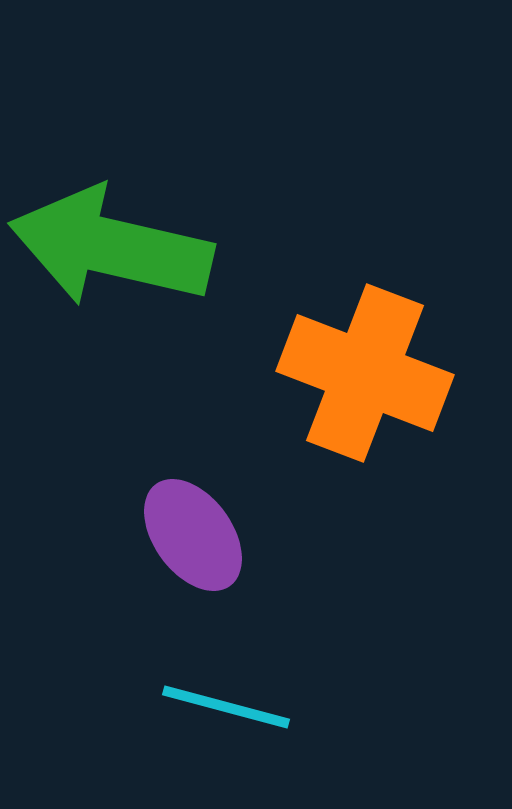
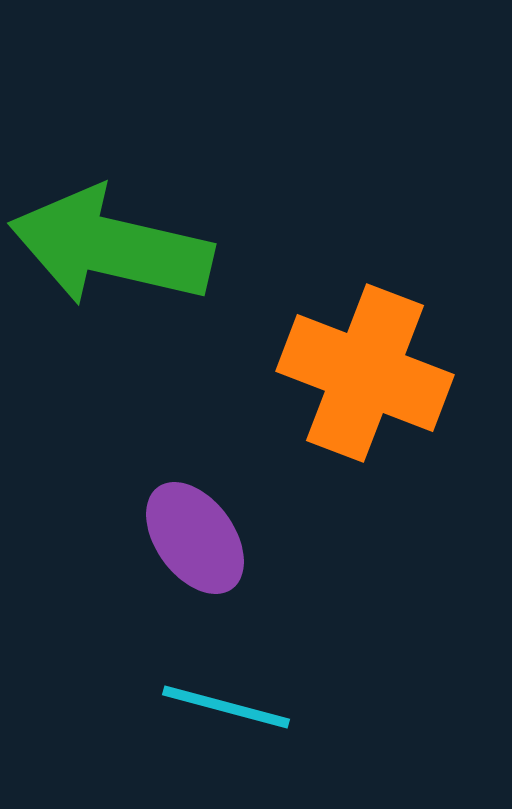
purple ellipse: moved 2 px right, 3 px down
